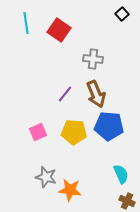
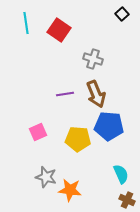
gray cross: rotated 12 degrees clockwise
purple line: rotated 42 degrees clockwise
yellow pentagon: moved 4 px right, 7 px down
brown cross: moved 1 px up
